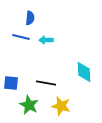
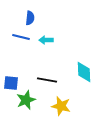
black line: moved 1 px right, 3 px up
green star: moved 3 px left, 5 px up; rotated 24 degrees clockwise
